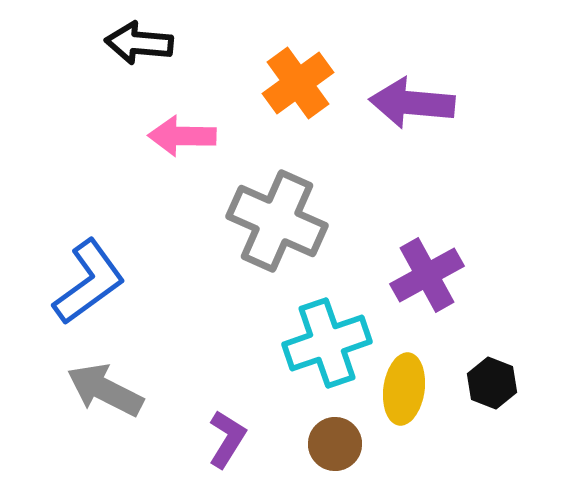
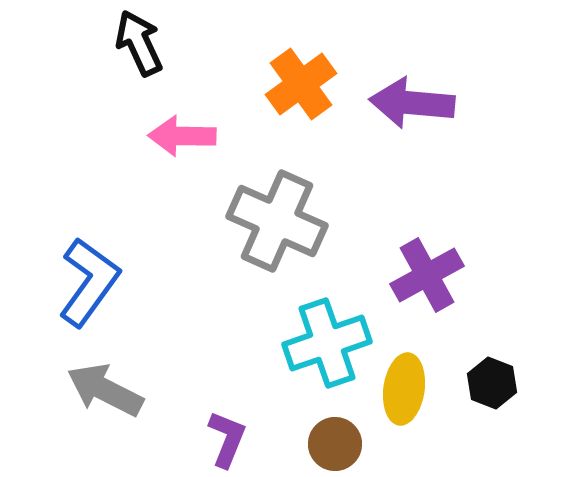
black arrow: rotated 60 degrees clockwise
orange cross: moved 3 px right, 1 px down
blue L-shape: rotated 18 degrees counterclockwise
purple L-shape: rotated 10 degrees counterclockwise
